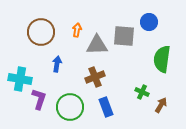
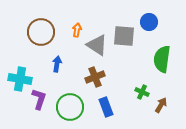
gray triangle: rotated 35 degrees clockwise
